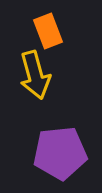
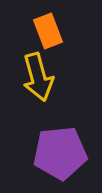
yellow arrow: moved 3 px right, 2 px down
